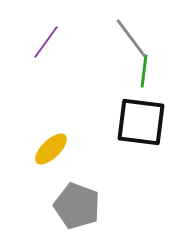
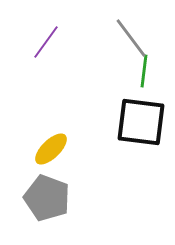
gray pentagon: moved 30 px left, 8 px up
